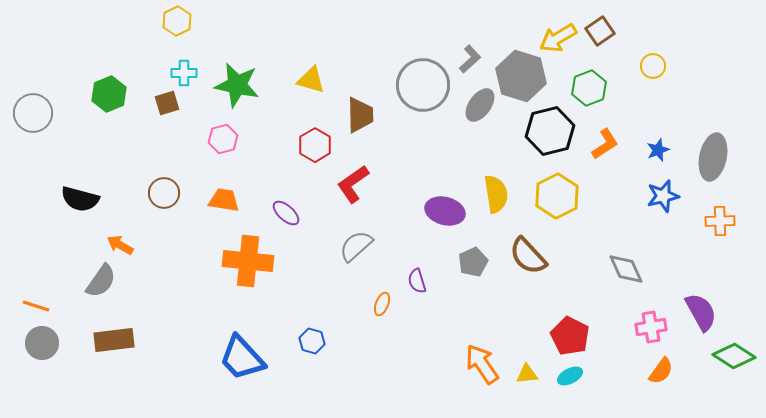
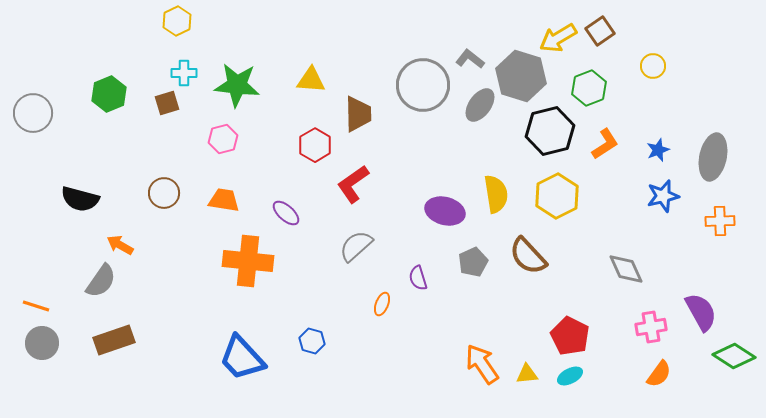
gray L-shape at (470, 59): rotated 100 degrees counterclockwise
yellow triangle at (311, 80): rotated 12 degrees counterclockwise
green star at (237, 85): rotated 6 degrees counterclockwise
brown trapezoid at (360, 115): moved 2 px left, 1 px up
purple semicircle at (417, 281): moved 1 px right, 3 px up
brown rectangle at (114, 340): rotated 12 degrees counterclockwise
orange semicircle at (661, 371): moved 2 px left, 3 px down
